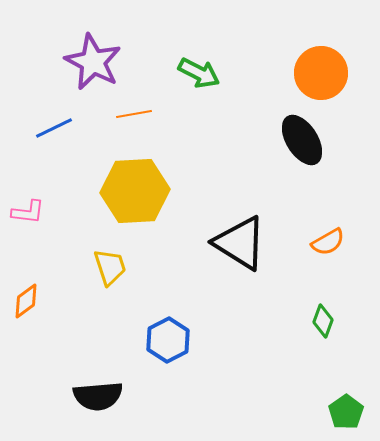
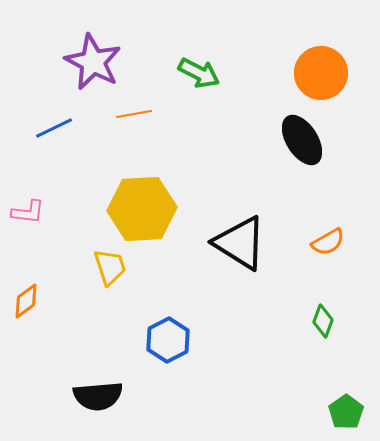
yellow hexagon: moved 7 px right, 18 px down
